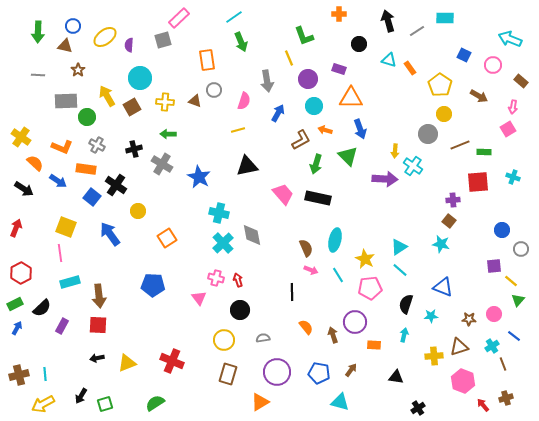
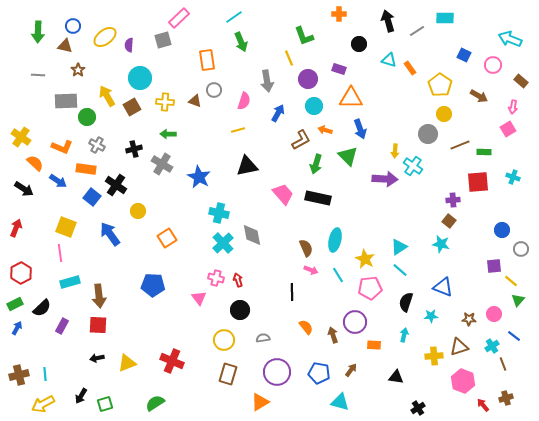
black semicircle at (406, 304): moved 2 px up
